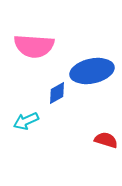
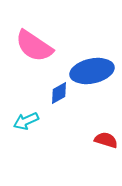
pink semicircle: rotated 30 degrees clockwise
blue diamond: moved 2 px right
